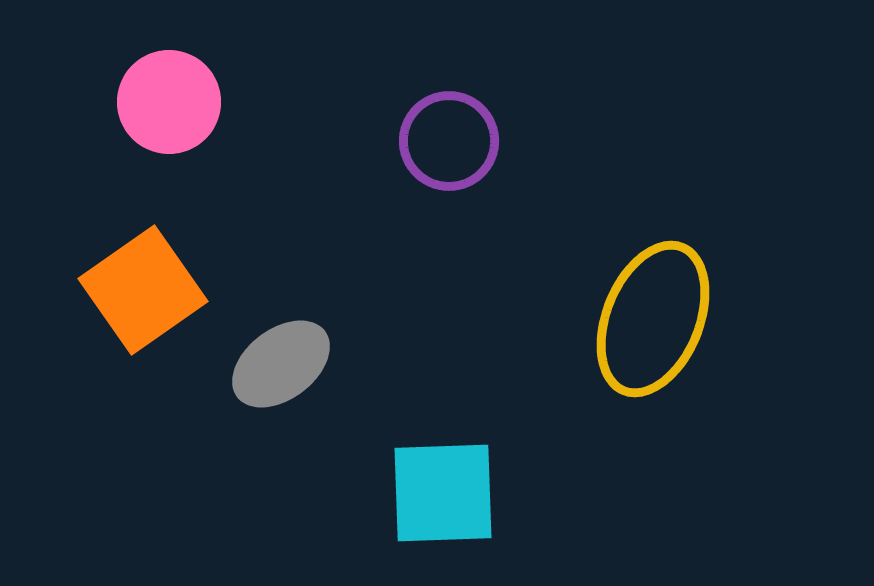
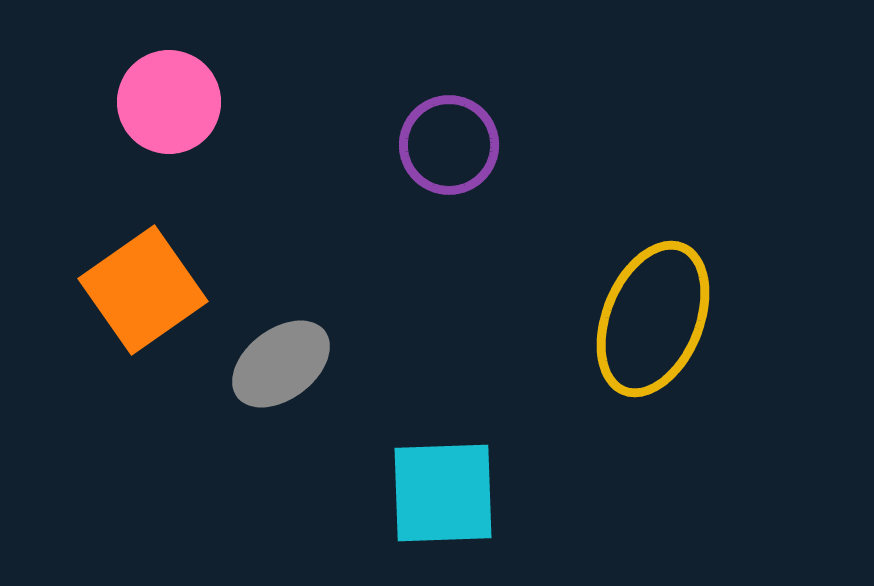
purple circle: moved 4 px down
